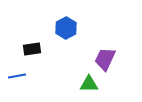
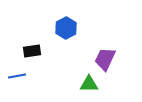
black rectangle: moved 2 px down
